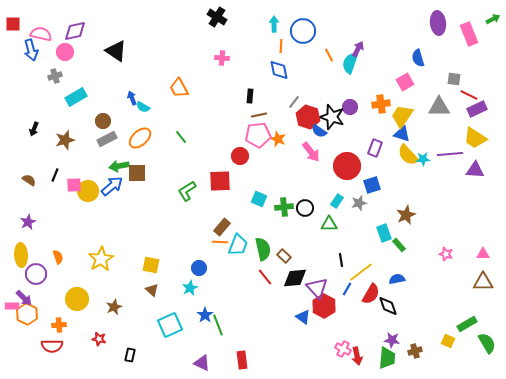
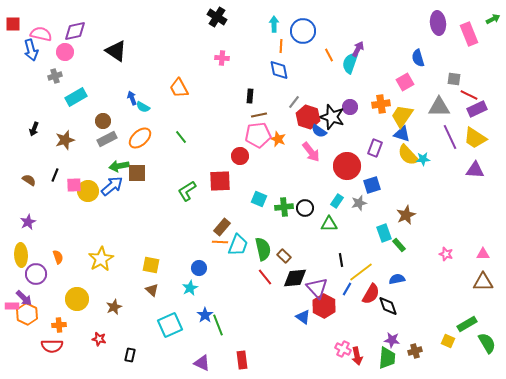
purple line at (450, 154): moved 17 px up; rotated 70 degrees clockwise
